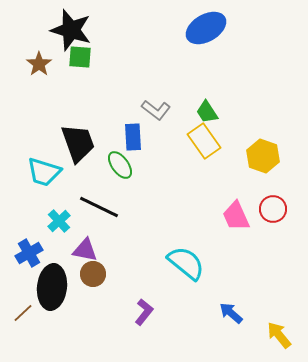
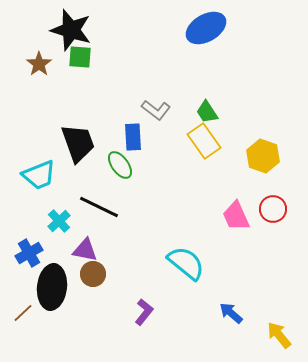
cyan trapezoid: moved 5 px left, 3 px down; rotated 39 degrees counterclockwise
